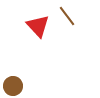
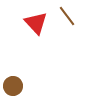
red triangle: moved 2 px left, 3 px up
